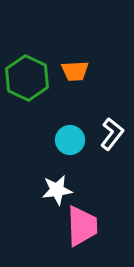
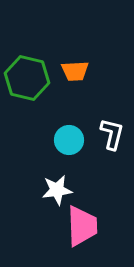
green hexagon: rotated 12 degrees counterclockwise
white L-shape: rotated 24 degrees counterclockwise
cyan circle: moved 1 px left
